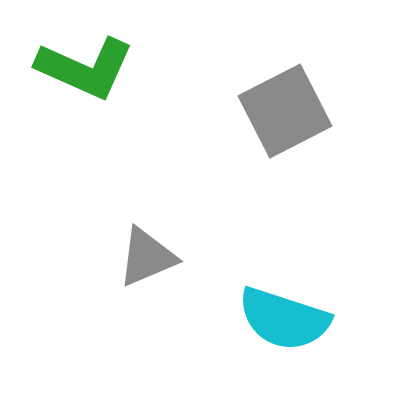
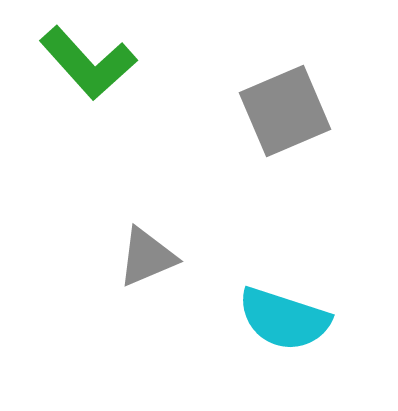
green L-shape: moved 3 px right, 5 px up; rotated 24 degrees clockwise
gray square: rotated 4 degrees clockwise
